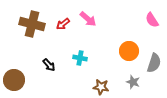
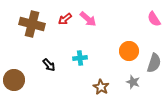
pink semicircle: moved 2 px right, 1 px up
red arrow: moved 2 px right, 5 px up
cyan cross: rotated 16 degrees counterclockwise
brown star: rotated 21 degrees clockwise
